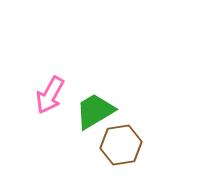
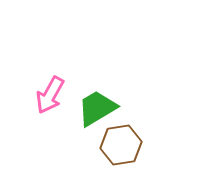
green trapezoid: moved 2 px right, 3 px up
